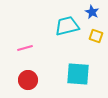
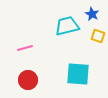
blue star: moved 2 px down
yellow square: moved 2 px right
